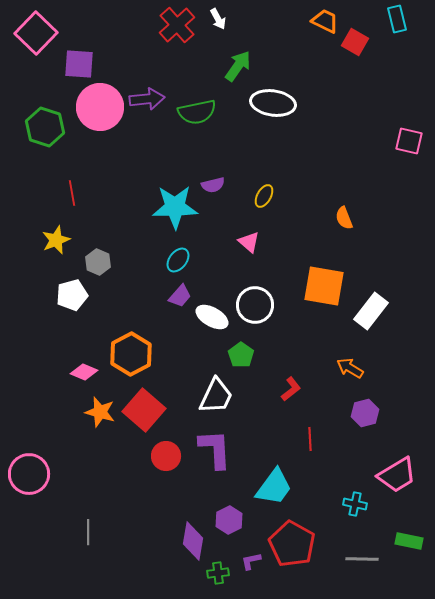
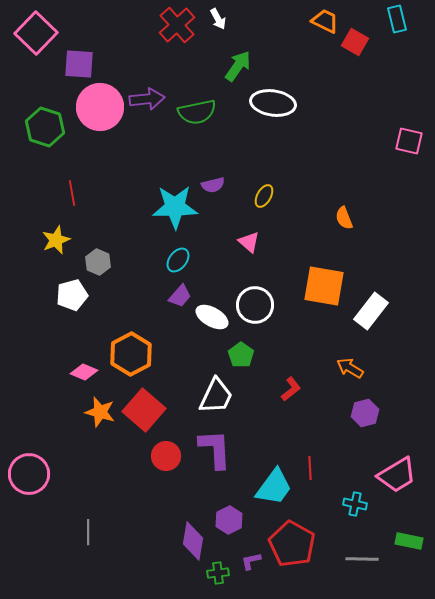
red line at (310, 439): moved 29 px down
